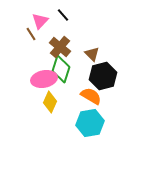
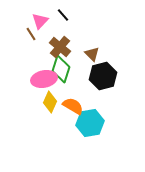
orange semicircle: moved 18 px left, 10 px down
